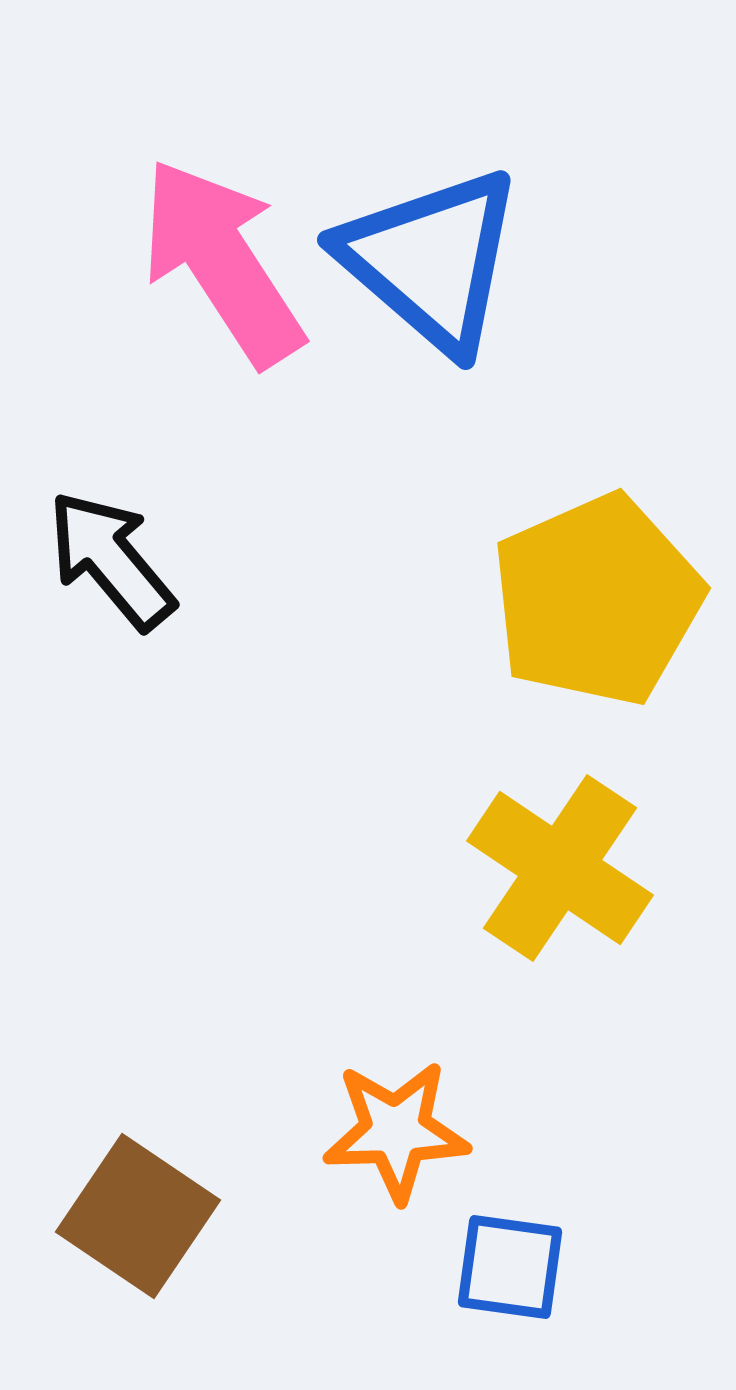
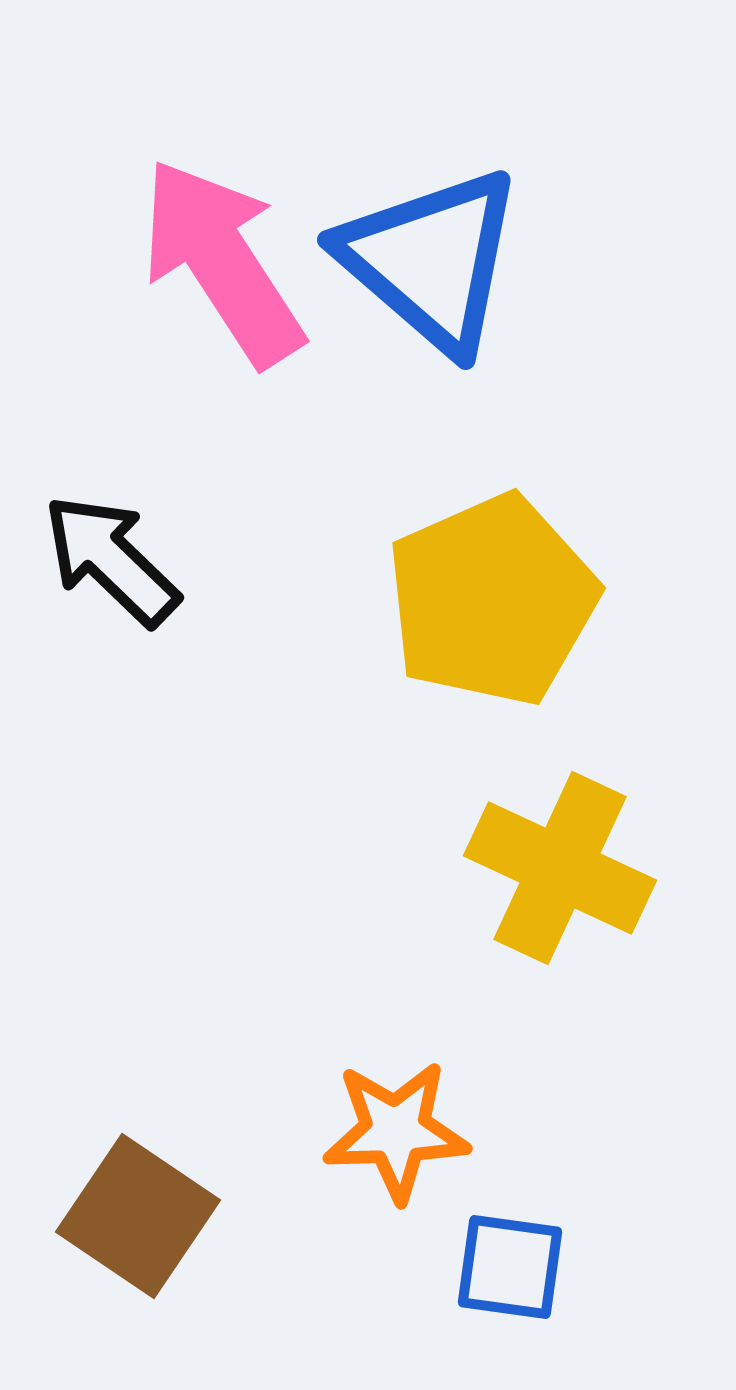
black arrow: rotated 6 degrees counterclockwise
yellow pentagon: moved 105 px left
yellow cross: rotated 9 degrees counterclockwise
